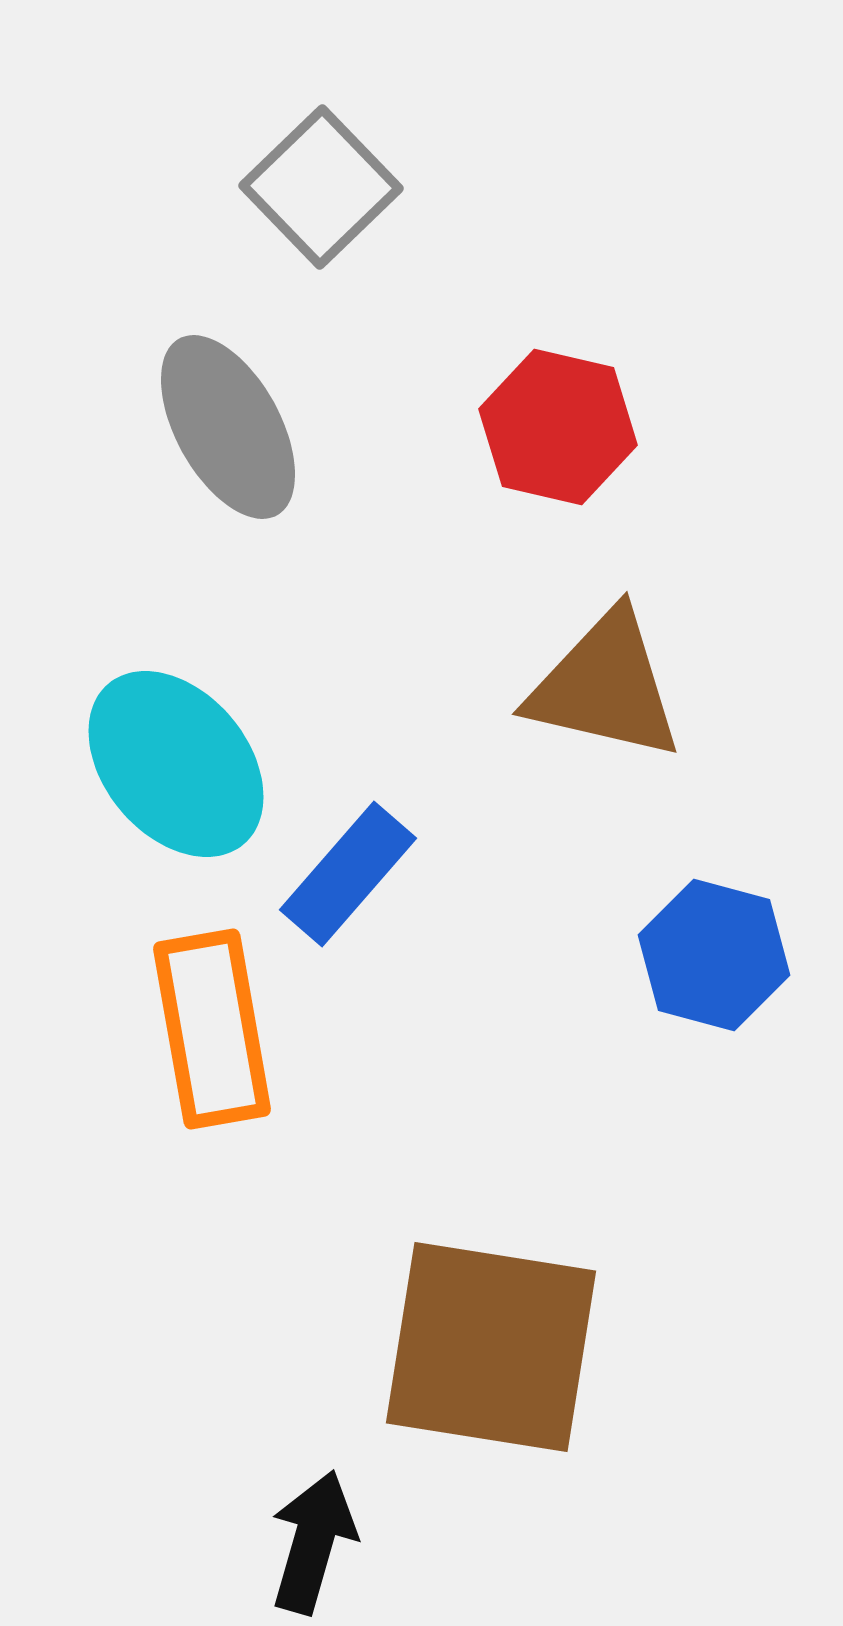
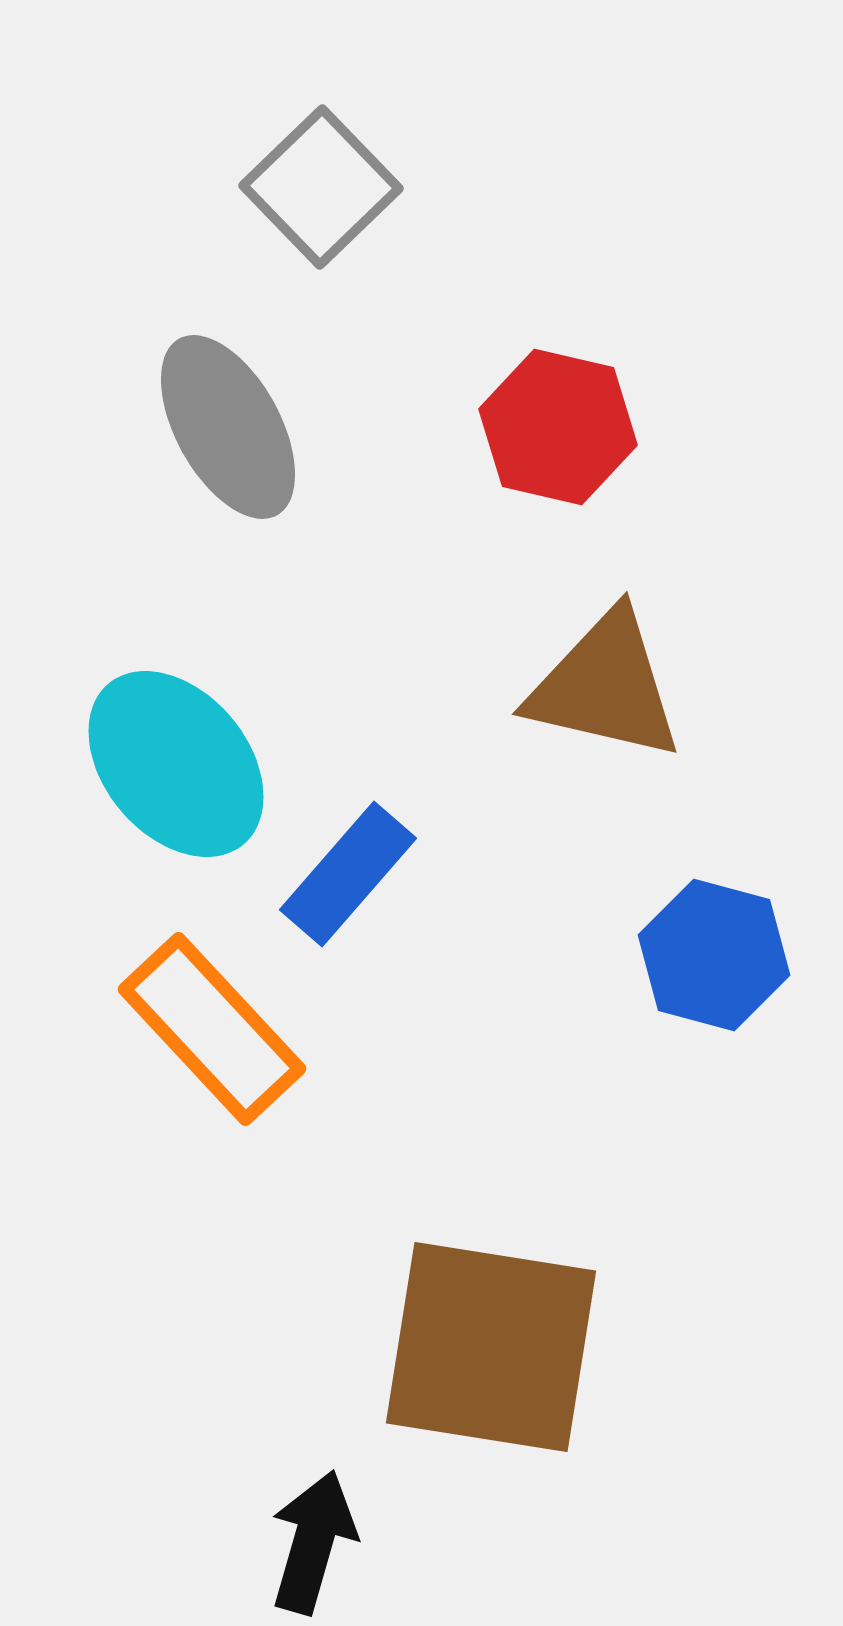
orange rectangle: rotated 33 degrees counterclockwise
